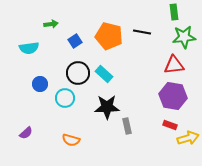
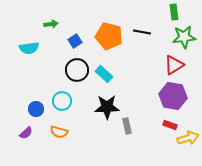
red triangle: rotated 25 degrees counterclockwise
black circle: moved 1 px left, 3 px up
blue circle: moved 4 px left, 25 px down
cyan circle: moved 3 px left, 3 px down
orange semicircle: moved 12 px left, 8 px up
